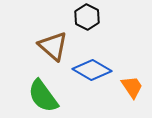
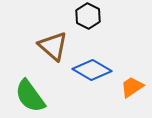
black hexagon: moved 1 px right, 1 px up
orange trapezoid: rotated 90 degrees counterclockwise
green semicircle: moved 13 px left
